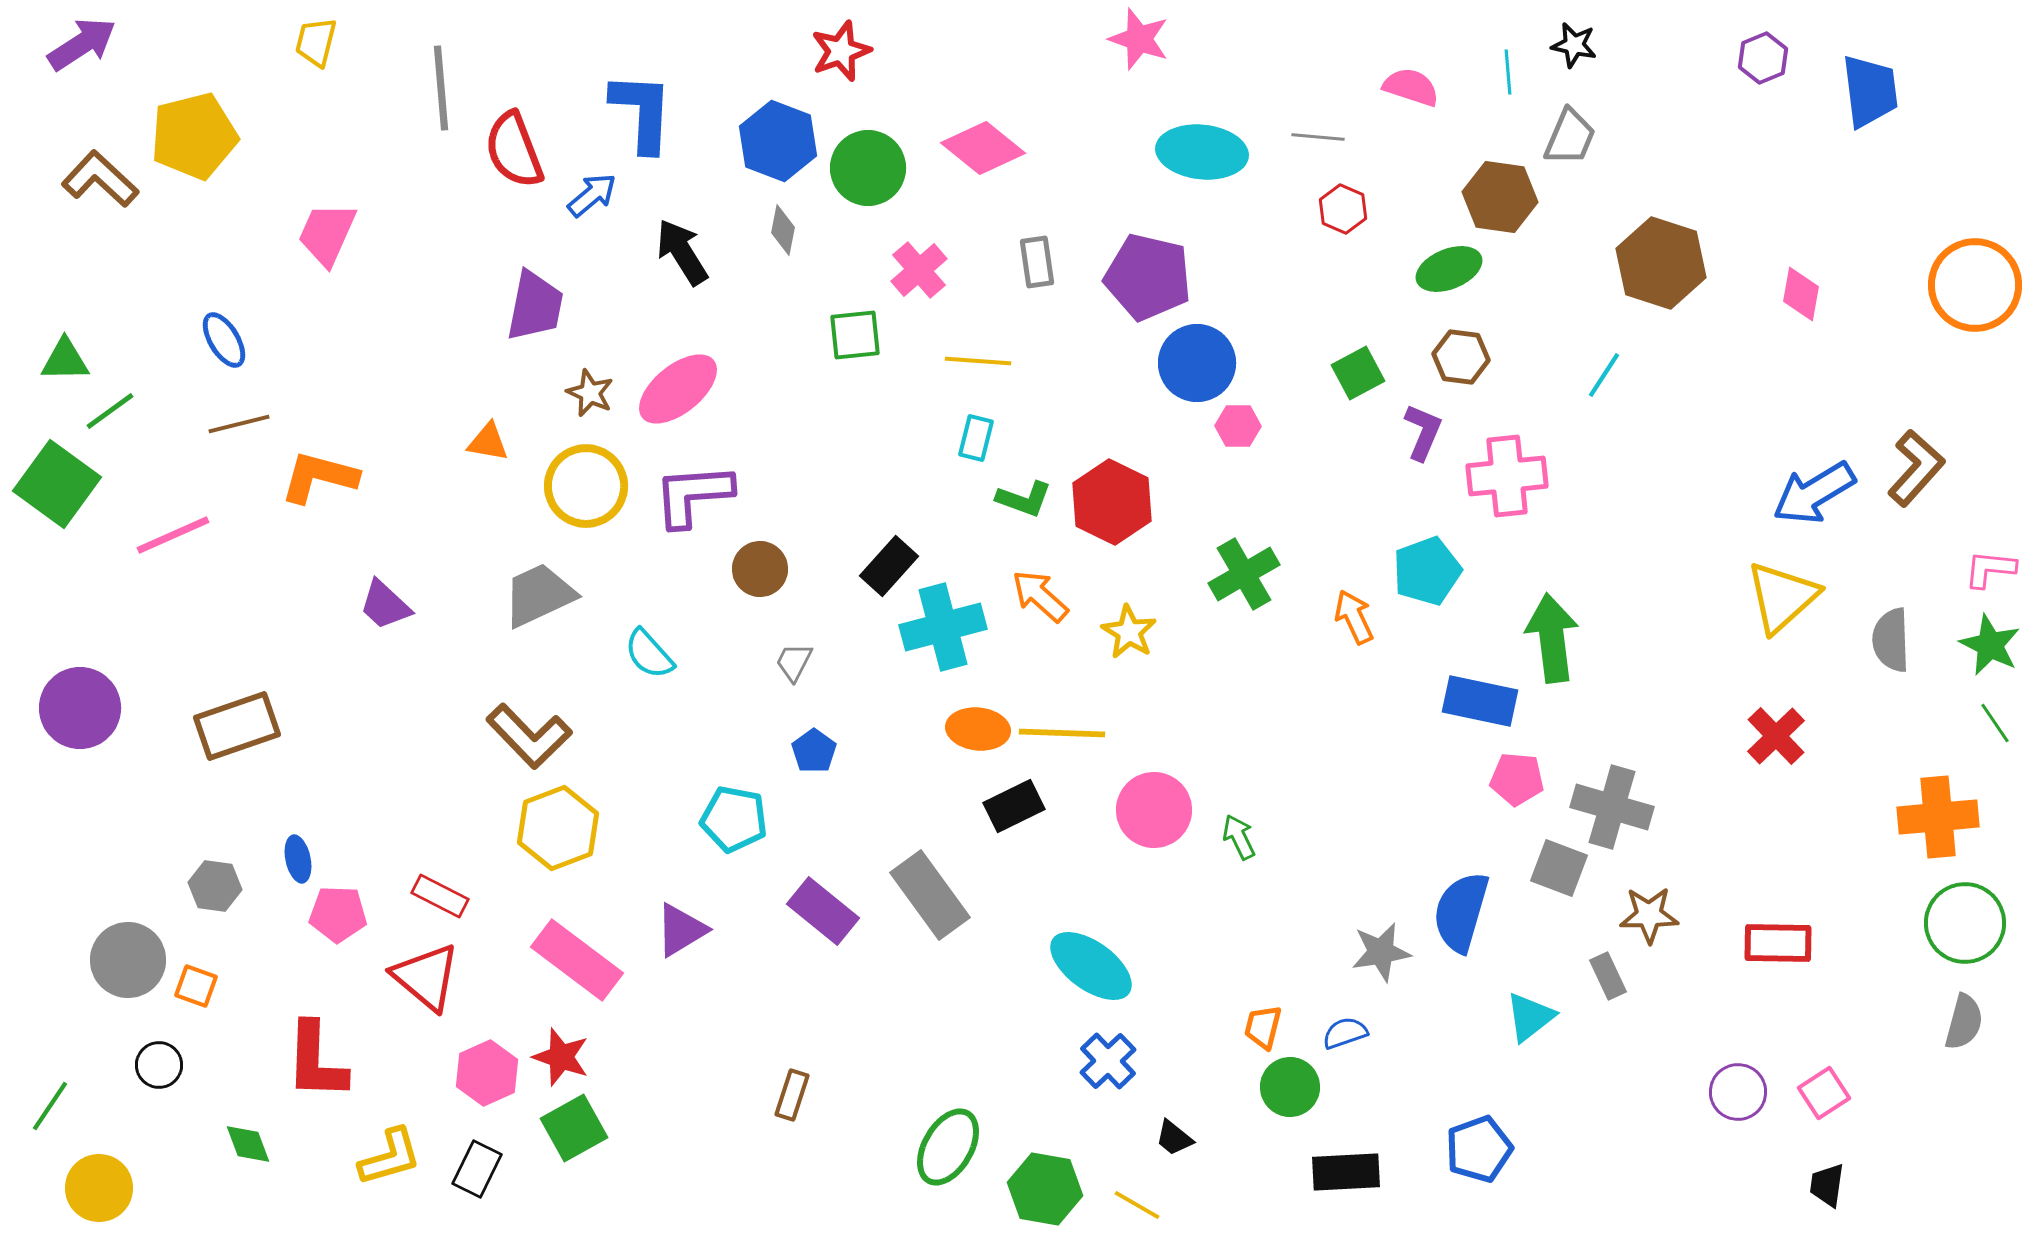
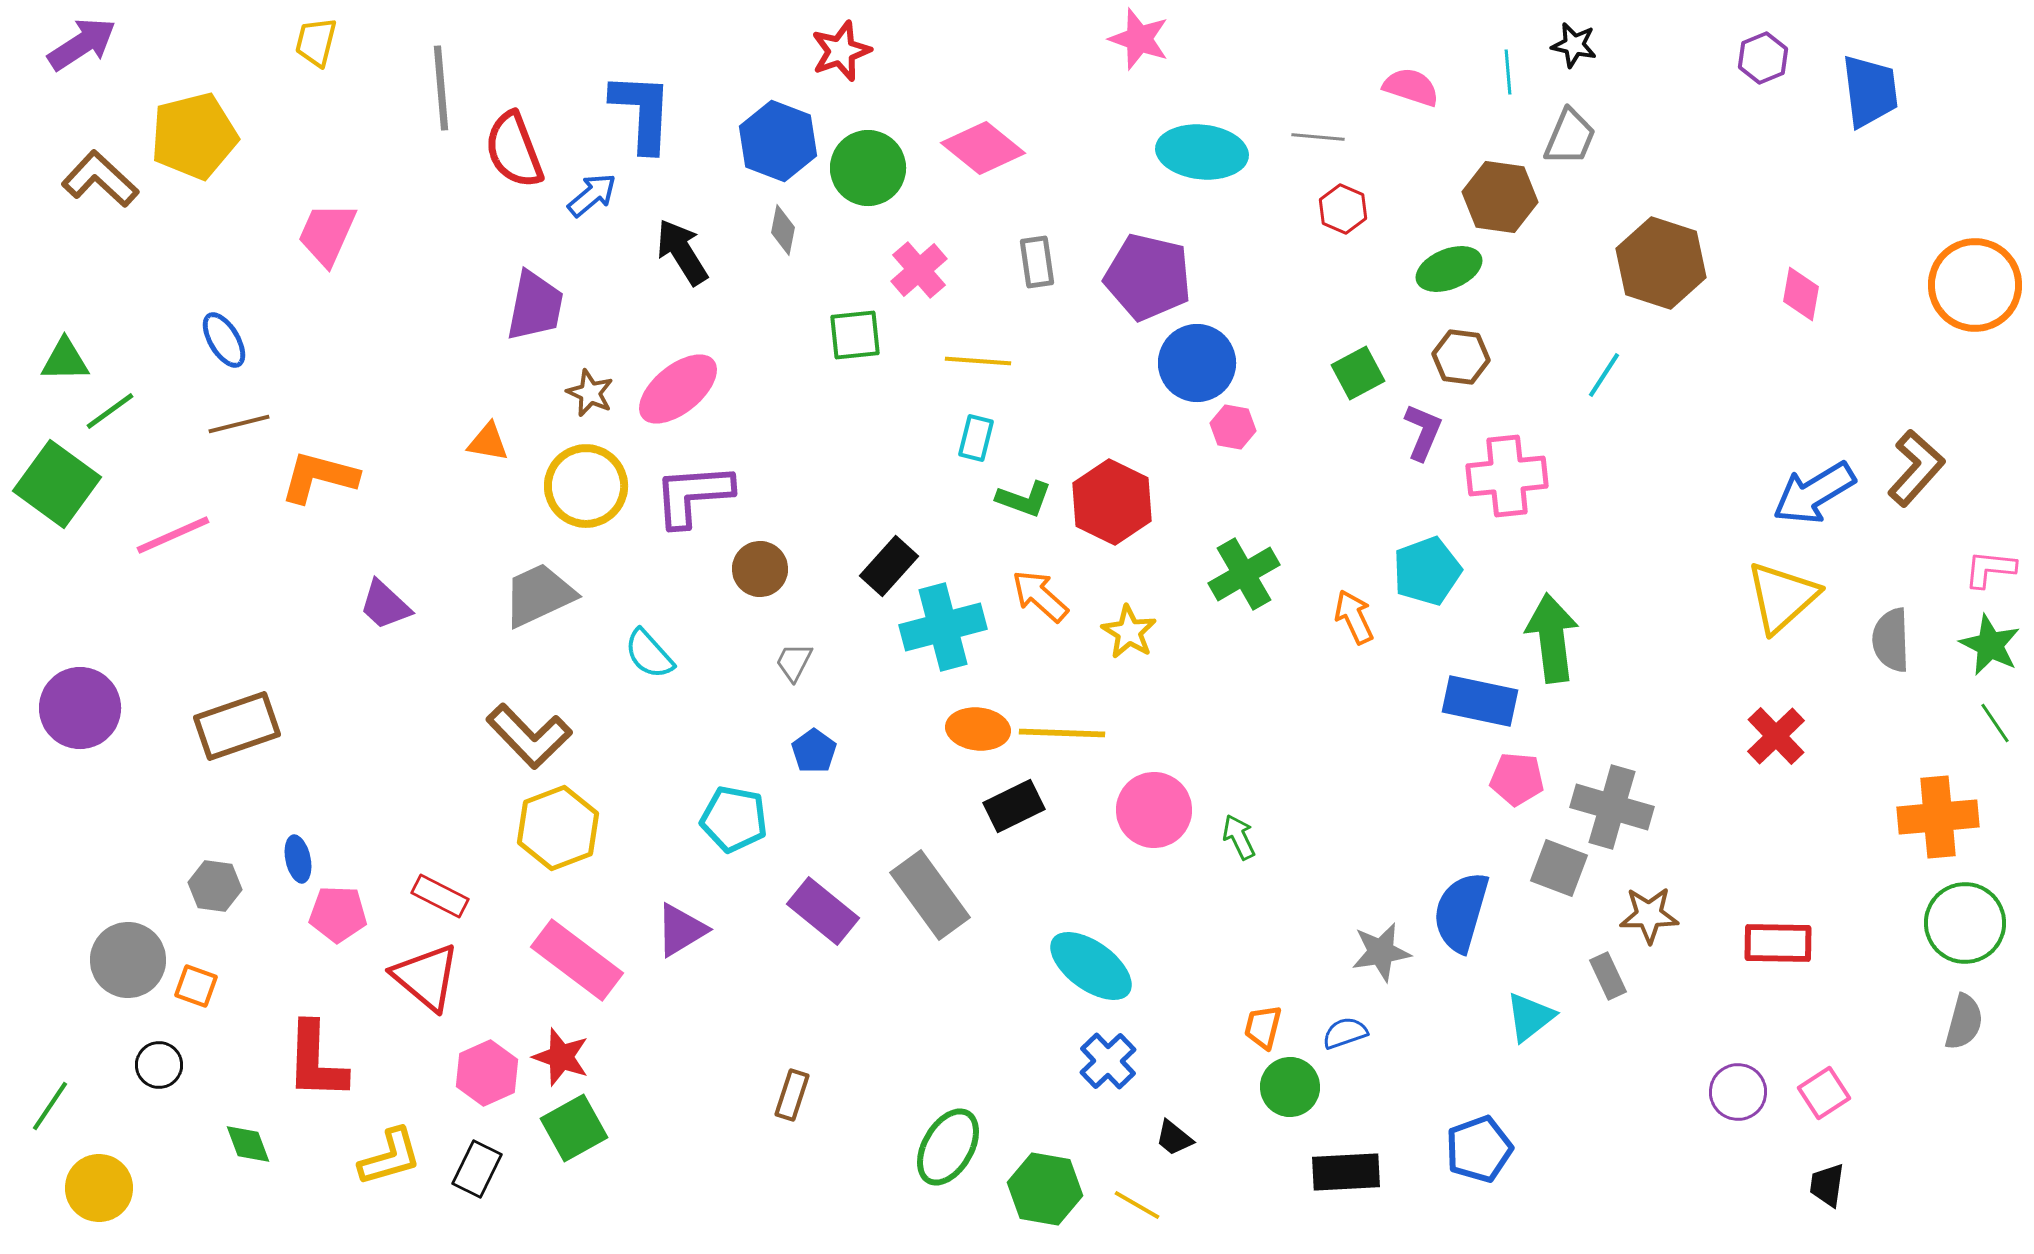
pink hexagon at (1238, 426): moved 5 px left, 1 px down; rotated 9 degrees clockwise
